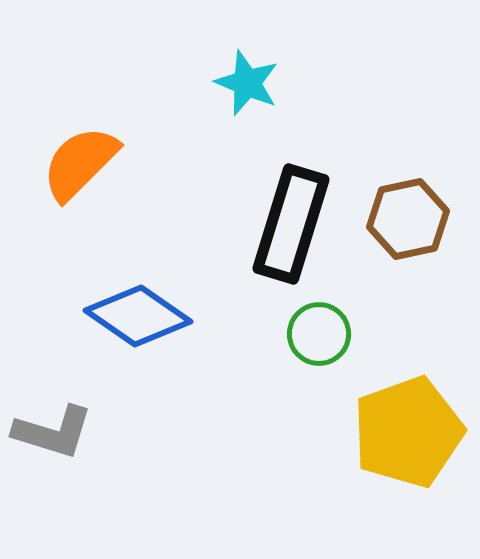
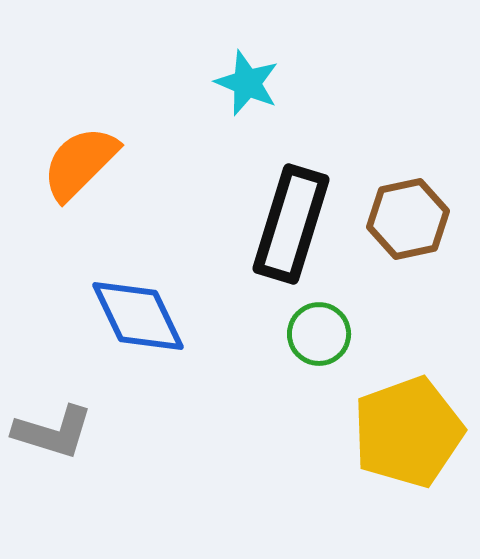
blue diamond: rotated 30 degrees clockwise
